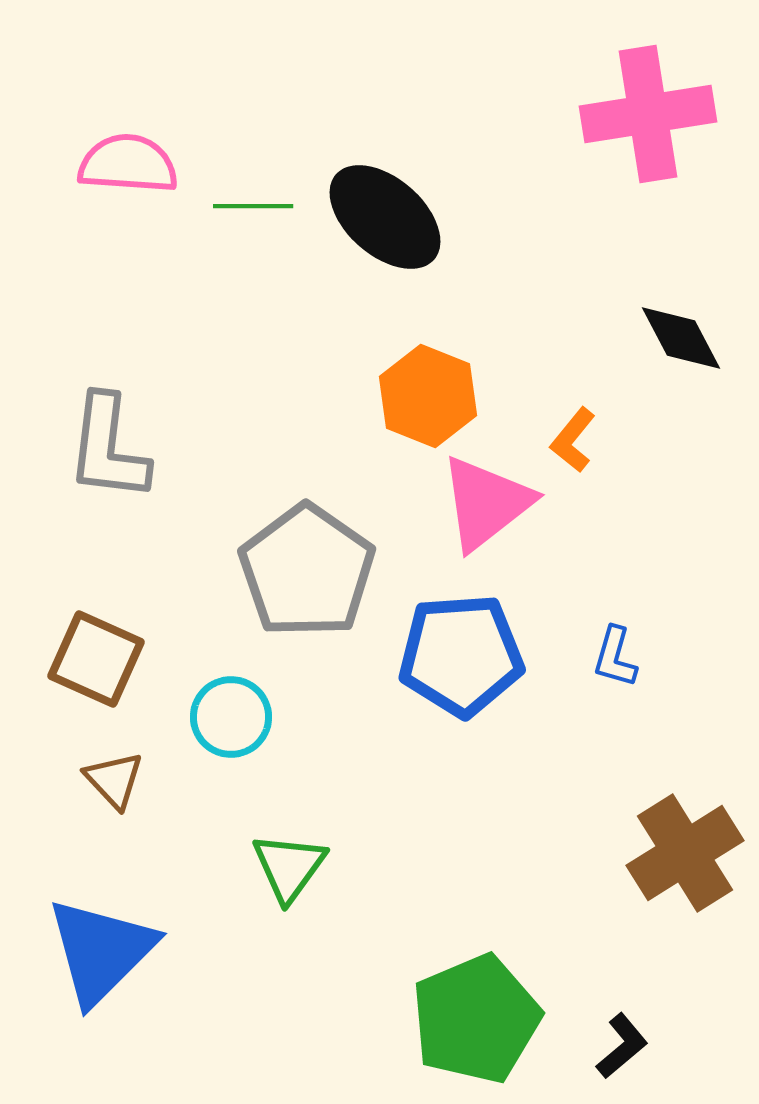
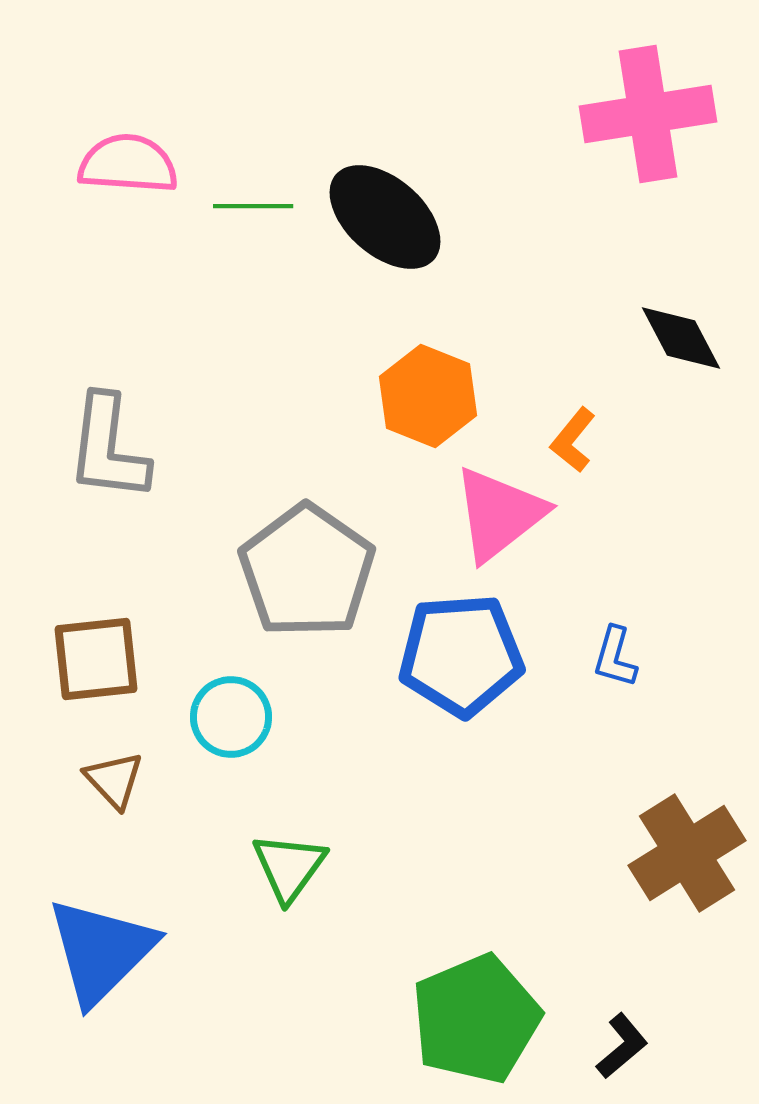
pink triangle: moved 13 px right, 11 px down
brown square: rotated 30 degrees counterclockwise
brown cross: moved 2 px right
